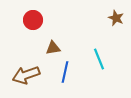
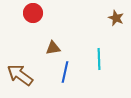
red circle: moved 7 px up
cyan line: rotated 20 degrees clockwise
brown arrow: moved 6 px left; rotated 56 degrees clockwise
